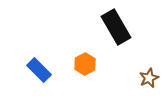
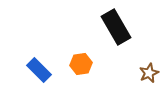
orange hexagon: moved 4 px left; rotated 20 degrees clockwise
brown star: moved 5 px up
